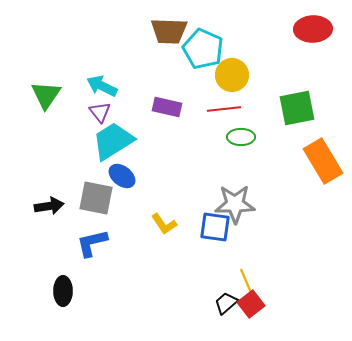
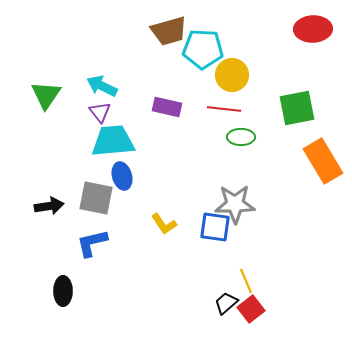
brown trapezoid: rotated 18 degrees counterclockwise
cyan pentagon: rotated 21 degrees counterclockwise
red line: rotated 12 degrees clockwise
cyan trapezoid: rotated 27 degrees clockwise
blue ellipse: rotated 36 degrees clockwise
red square: moved 5 px down
